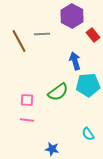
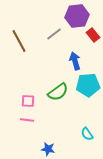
purple hexagon: moved 5 px right; rotated 25 degrees clockwise
gray line: moved 12 px right; rotated 35 degrees counterclockwise
pink square: moved 1 px right, 1 px down
cyan semicircle: moved 1 px left
blue star: moved 4 px left
